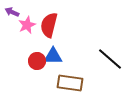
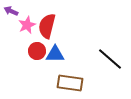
purple arrow: moved 1 px left, 1 px up
red semicircle: moved 2 px left, 1 px down
blue triangle: moved 2 px right, 2 px up
red circle: moved 10 px up
